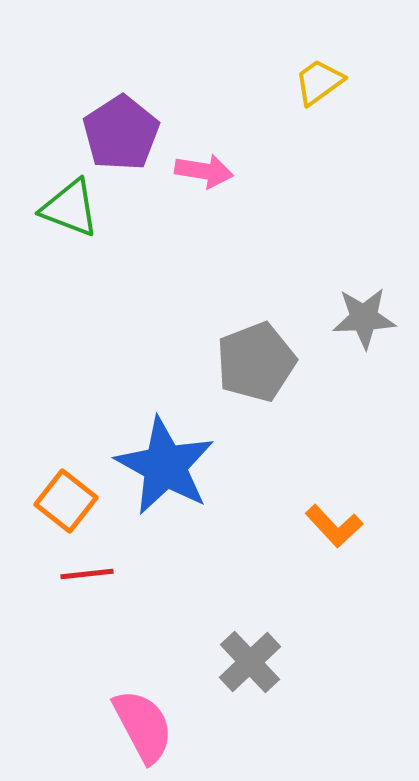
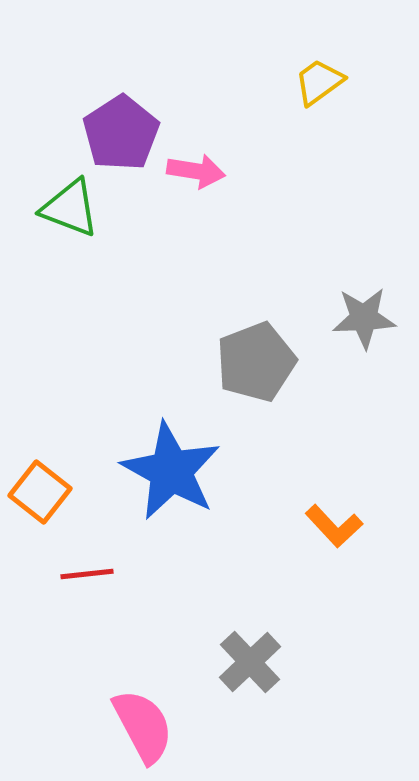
pink arrow: moved 8 px left
blue star: moved 6 px right, 5 px down
orange square: moved 26 px left, 9 px up
